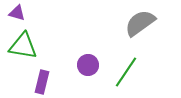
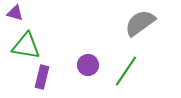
purple triangle: moved 2 px left
green triangle: moved 3 px right
green line: moved 1 px up
purple rectangle: moved 5 px up
